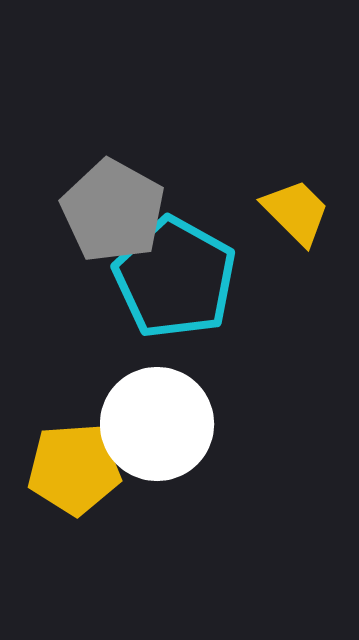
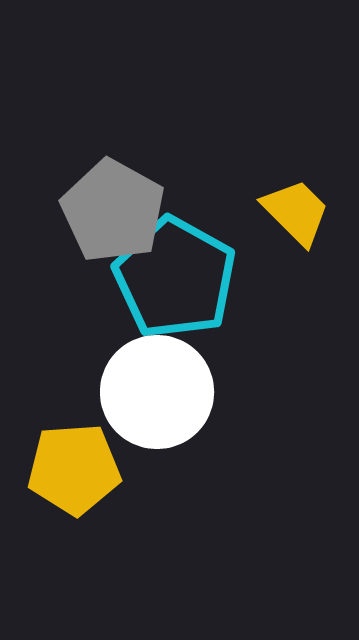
white circle: moved 32 px up
